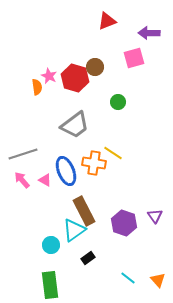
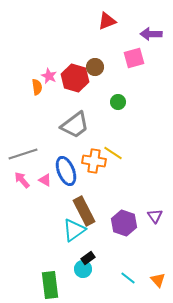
purple arrow: moved 2 px right, 1 px down
orange cross: moved 2 px up
cyan circle: moved 32 px right, 24 px down
